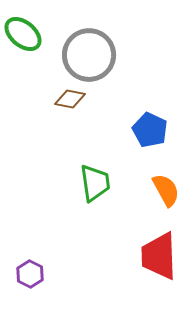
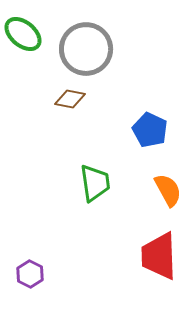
gray circle: moved 3 px left, 6 px up
orange semicircle: moved 2 px right
